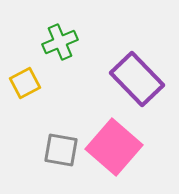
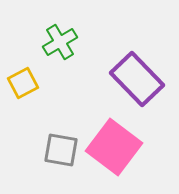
green cross: rotated 8 degrees counterclockwise
yellow square: moved 2 px left
pink square: rotated 4 degrees counterclockwise
